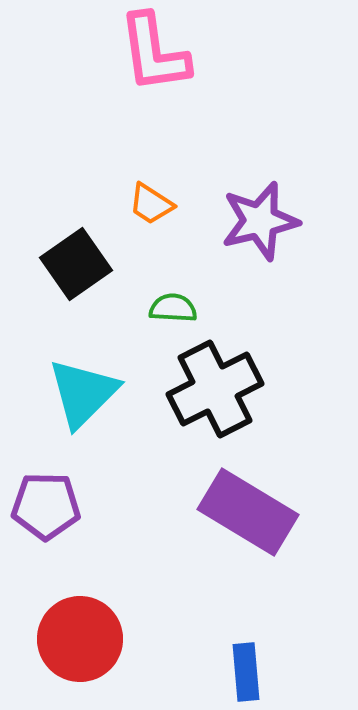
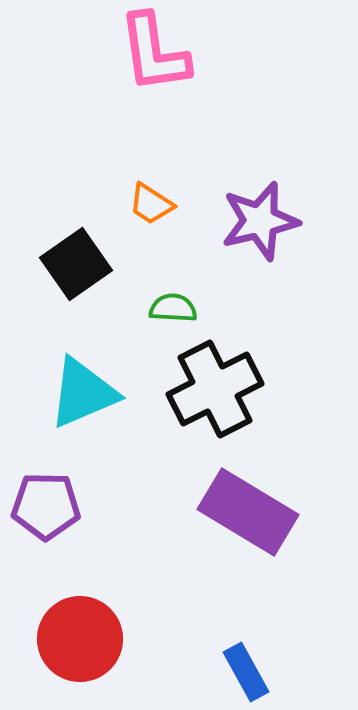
cyan triangle: rotated 22 degrees clockwise
blue rectangle: rotated 24 degrees counterclockwise
